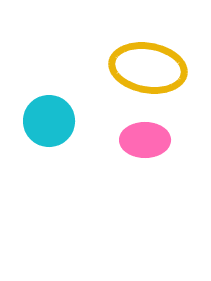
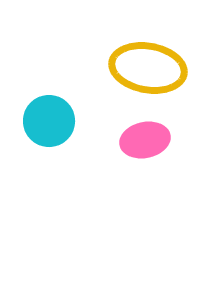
pink ellipse: rotated 12 degrees counterclockwise
